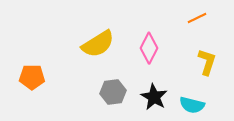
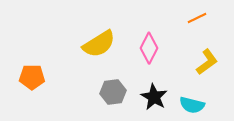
yellow semicircle: moved 1 px right
yellow L-shape: rotated 36 degrees clockwise
